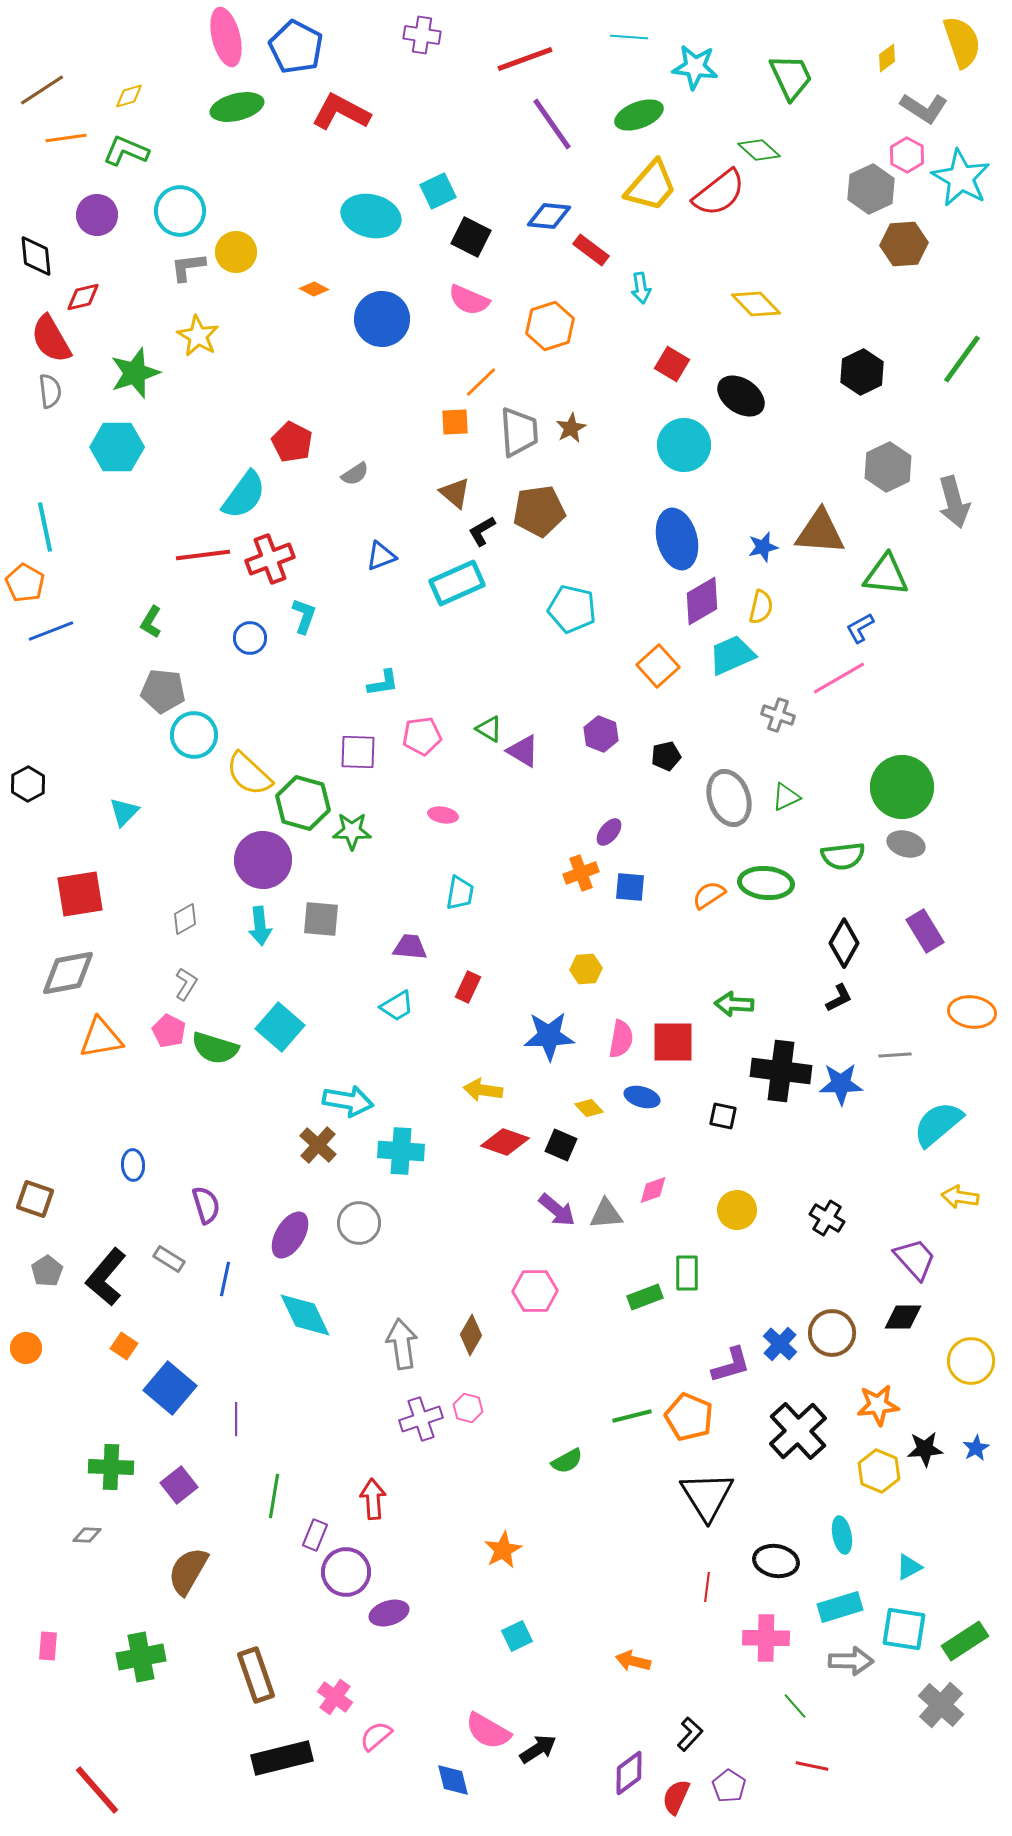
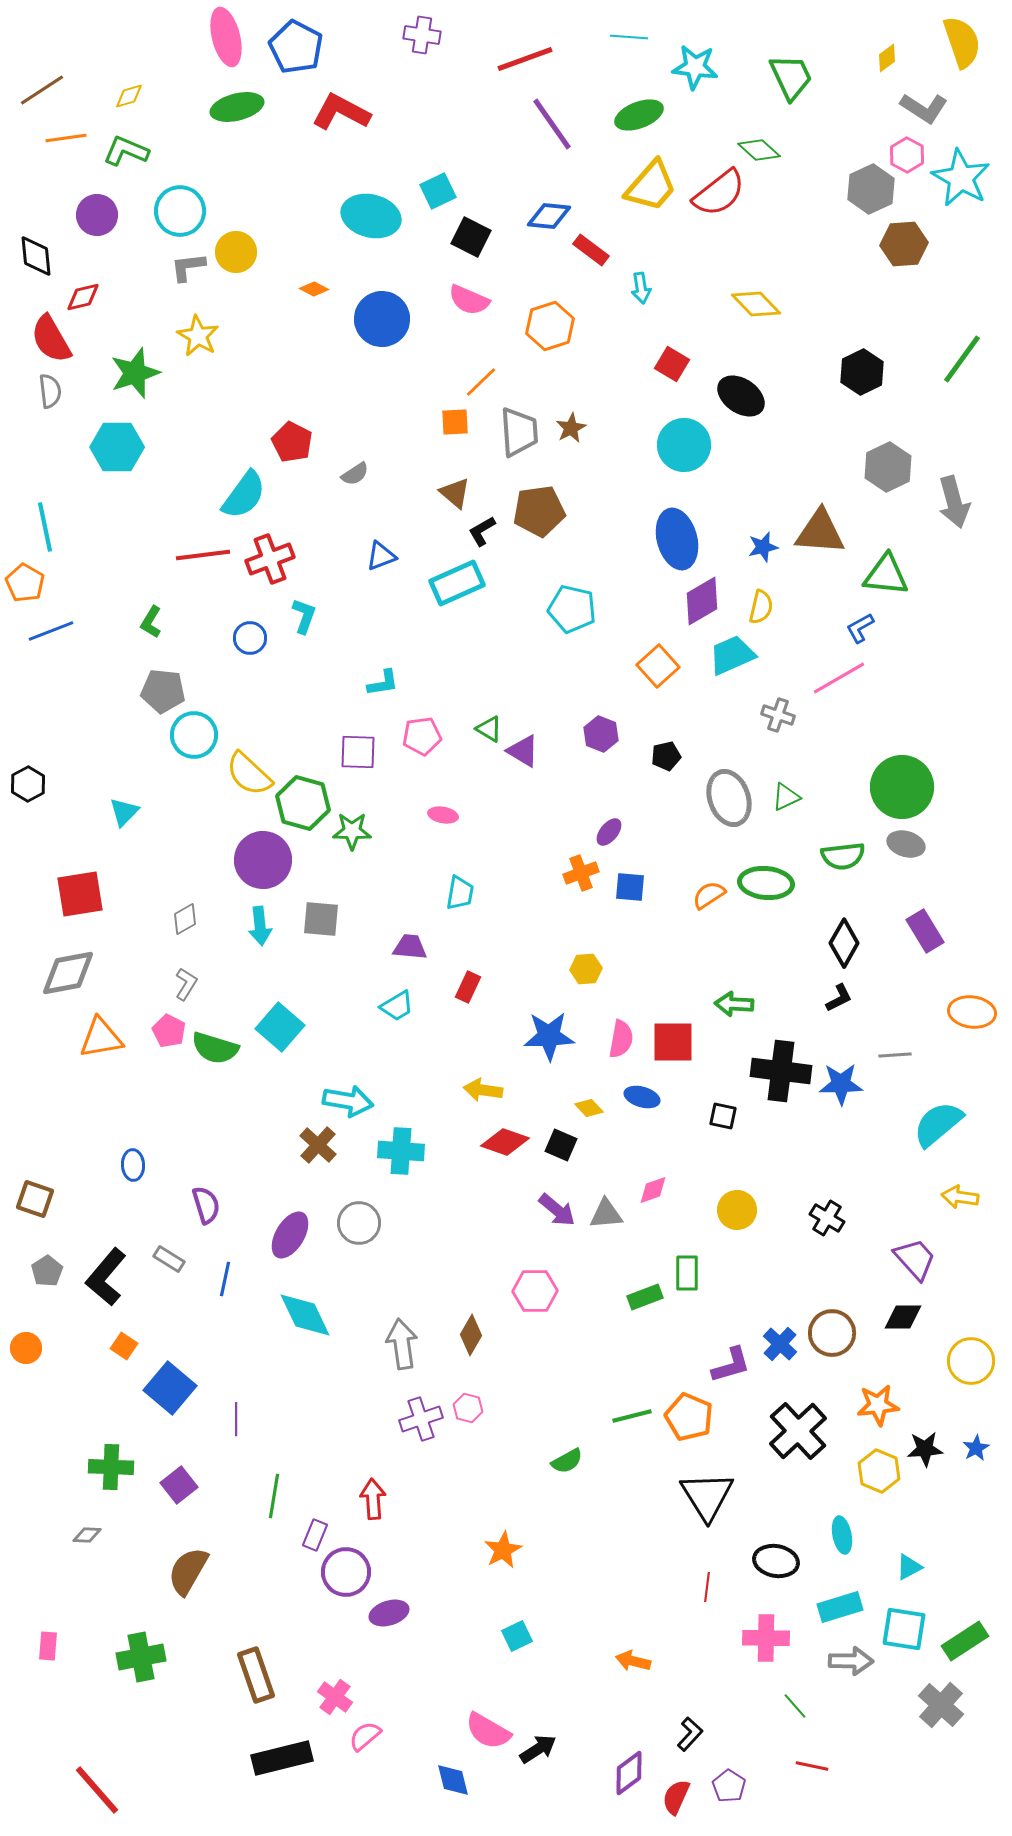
pink semicircle at (376, 1736): moved 11 px left
